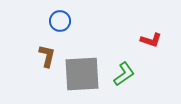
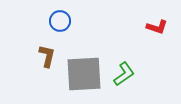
red L-shape: moved 6 px right, 13 px up
gray square: moved 2 px right
